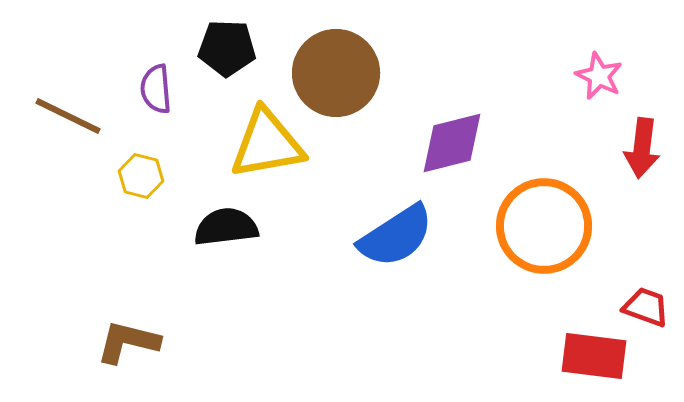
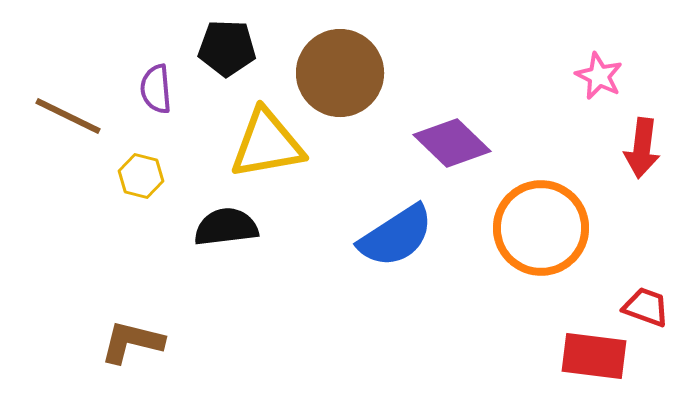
brown circle: moved 4 px right
purple diamond: rotated 58 degrees clockwise
orange circle: moved 3 px left, 2 px down
brown L-shape: moved 4 px right
